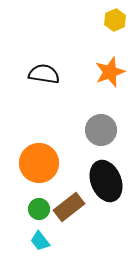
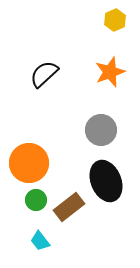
black semicircle: rotated 52 degrees counterclockwise
orange circle: moved 10 px left
green circle: moved 3 px left, 9 px up
